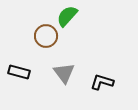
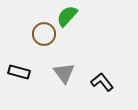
brown circle: moved 2 px left, 2 px up
black L-shape: rotated 35 degrees clockwise
